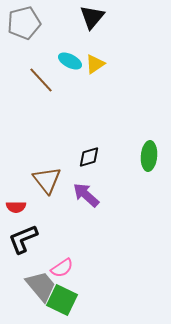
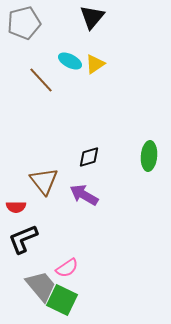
brown triangle: moved 3 px left, 1 px down
purple arrow: moved 2 px left; rotated 12 degrees counterclockwise
pink semicircle: moved 5 px right
